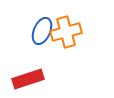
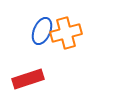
orange cross: moved 1 px down
